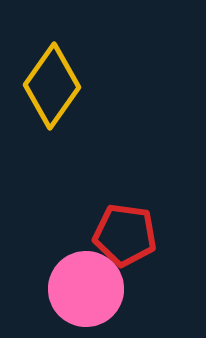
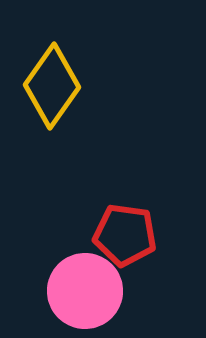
pink circle: moved 1 px left, 2 px down
